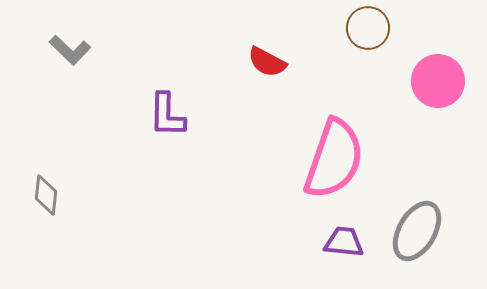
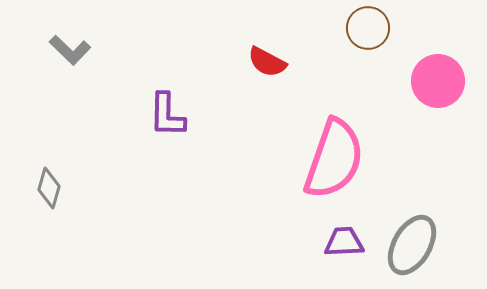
gray diamond: moved 3 px right, 7 px up; rotated 9 degrees clockwise
gray ellipse: moved 5 px left, 14 px down
purple trapezoid: rotated 9 degrees counterclockwise
